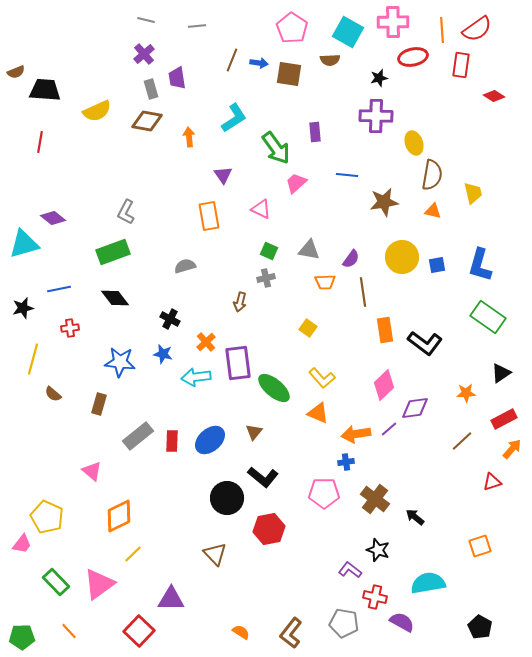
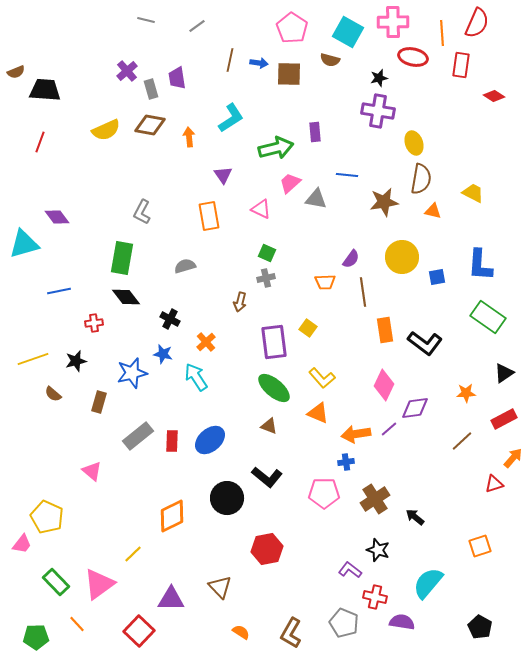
gray line at (197, 26): rotated 30 degrees counterclockwise
red semicircle at (477, 29): moved 6 px up; rotated 32 degrees counterclockwise
orange line at (442, 30): moved 3 px down
purple cross at (144, 54): moved 17 px left, 17 px down
red ellipse at (413, 57): rotated 24 degrees clockwise
brown line at (232, 60): moved 2 px left; rotated 10 degrees counterclockwise
brown semicircle at (330, 60): rotated 18 degrees clockwise
brown square at (289, 74): rotated 8 degrees counterclockwise
yellow semicircle at (97, 111): moved 9 px right, 19 px down
purple cross at (376, 116): moved 2 px right, 5 px up; rotated 8 degrees clockwise
cyan L-shape at (234, 118): moved 3 px left
brown diamond at (147, 121): moved 3 px right, 4 px down
red line at (40, 142): rotated 10 degrees clockwise
green arrow at (276, 148): rotated 68 degrees counterclockwise
brown semicircle at (432, 175): moved 11 px left, 4 px down
pink trapezoid at (296, 183): moved 6 px left
yellow trapezoid at (473, 193): rotated 50 degrees counterclockwise
gray L-shape at (126, 212): moved 16 px right
purple diamond at (53, 218): moved 4 px right, 1 px up; rotated 15 degrees clockwise
gray triangle at (309, 250): moved 7 px right, 51 px up
green square at (269, 251): moved 2 px left, 2 px down
green rectangle at (113, 252): moved 9 px right, 6 px down; rotated 60 degrees counterclockwise
blue square at (437, 265): moved 12 px down
blue L-shape at (480, 265): rotated 12 degrees counterclockwise
blue line at (59, 289): moved 2 px down
black diamond at (115, 298): moved 11 px right, 1 px up
black star at (23, 308): moved 53 px right, 53 px down
red cross at (70, 328): moved 24 px right, 5 px up
yellow line at (33, 359): rotated 56 degrees clockwise
blue star at (120, 362): moved 12 px right, 11 px down; rotated 20 degrees counterclockwise
purple rectangle at (238, 363): moved 36 px right, 21 px up
black triangle at (501, 373): moved 3 px right
cyan arrow at (196, 377): rotated 64 degrees clockwise
pink diamond at (384, 385): rotated 20 degrees counterclockwise
brown rectangle at (99, 404): moved 2 px up
brown triangle at (254, 432): moved 15 px right, 6 px up; rotated 48 degrees counterclockwise
orange arrow at (512, 449): moved 1 px right, 9 px down
black L-shape at (263, 477): moved 4 px right
red triangle at (492, 482): moved 2 px right, 2 px down
brown cross at (375, 499): rotated 20 degrees clockwise
orange diamond at (119, 516): moved 53 px right
red hexagon at (269, 529): moved 2 px left, 20 px down
brown triangle at (215, 554): moved 5 px right, 33 px down
cyan semicircle at (428, 583): rotated 40 degrees counterclockwise
purple semicircle at (402, 622): rotated 20 degrees counterclockwise
gray pentagon at (344, 623): rotated 12 degrees clockwise
orange line at (69, 631): moved 8 px right, 7 px up
brown L-shape at (291, 633): rotated 8 degrees counterclockwise
green pentagon at (22, 637): moved 14 px right
